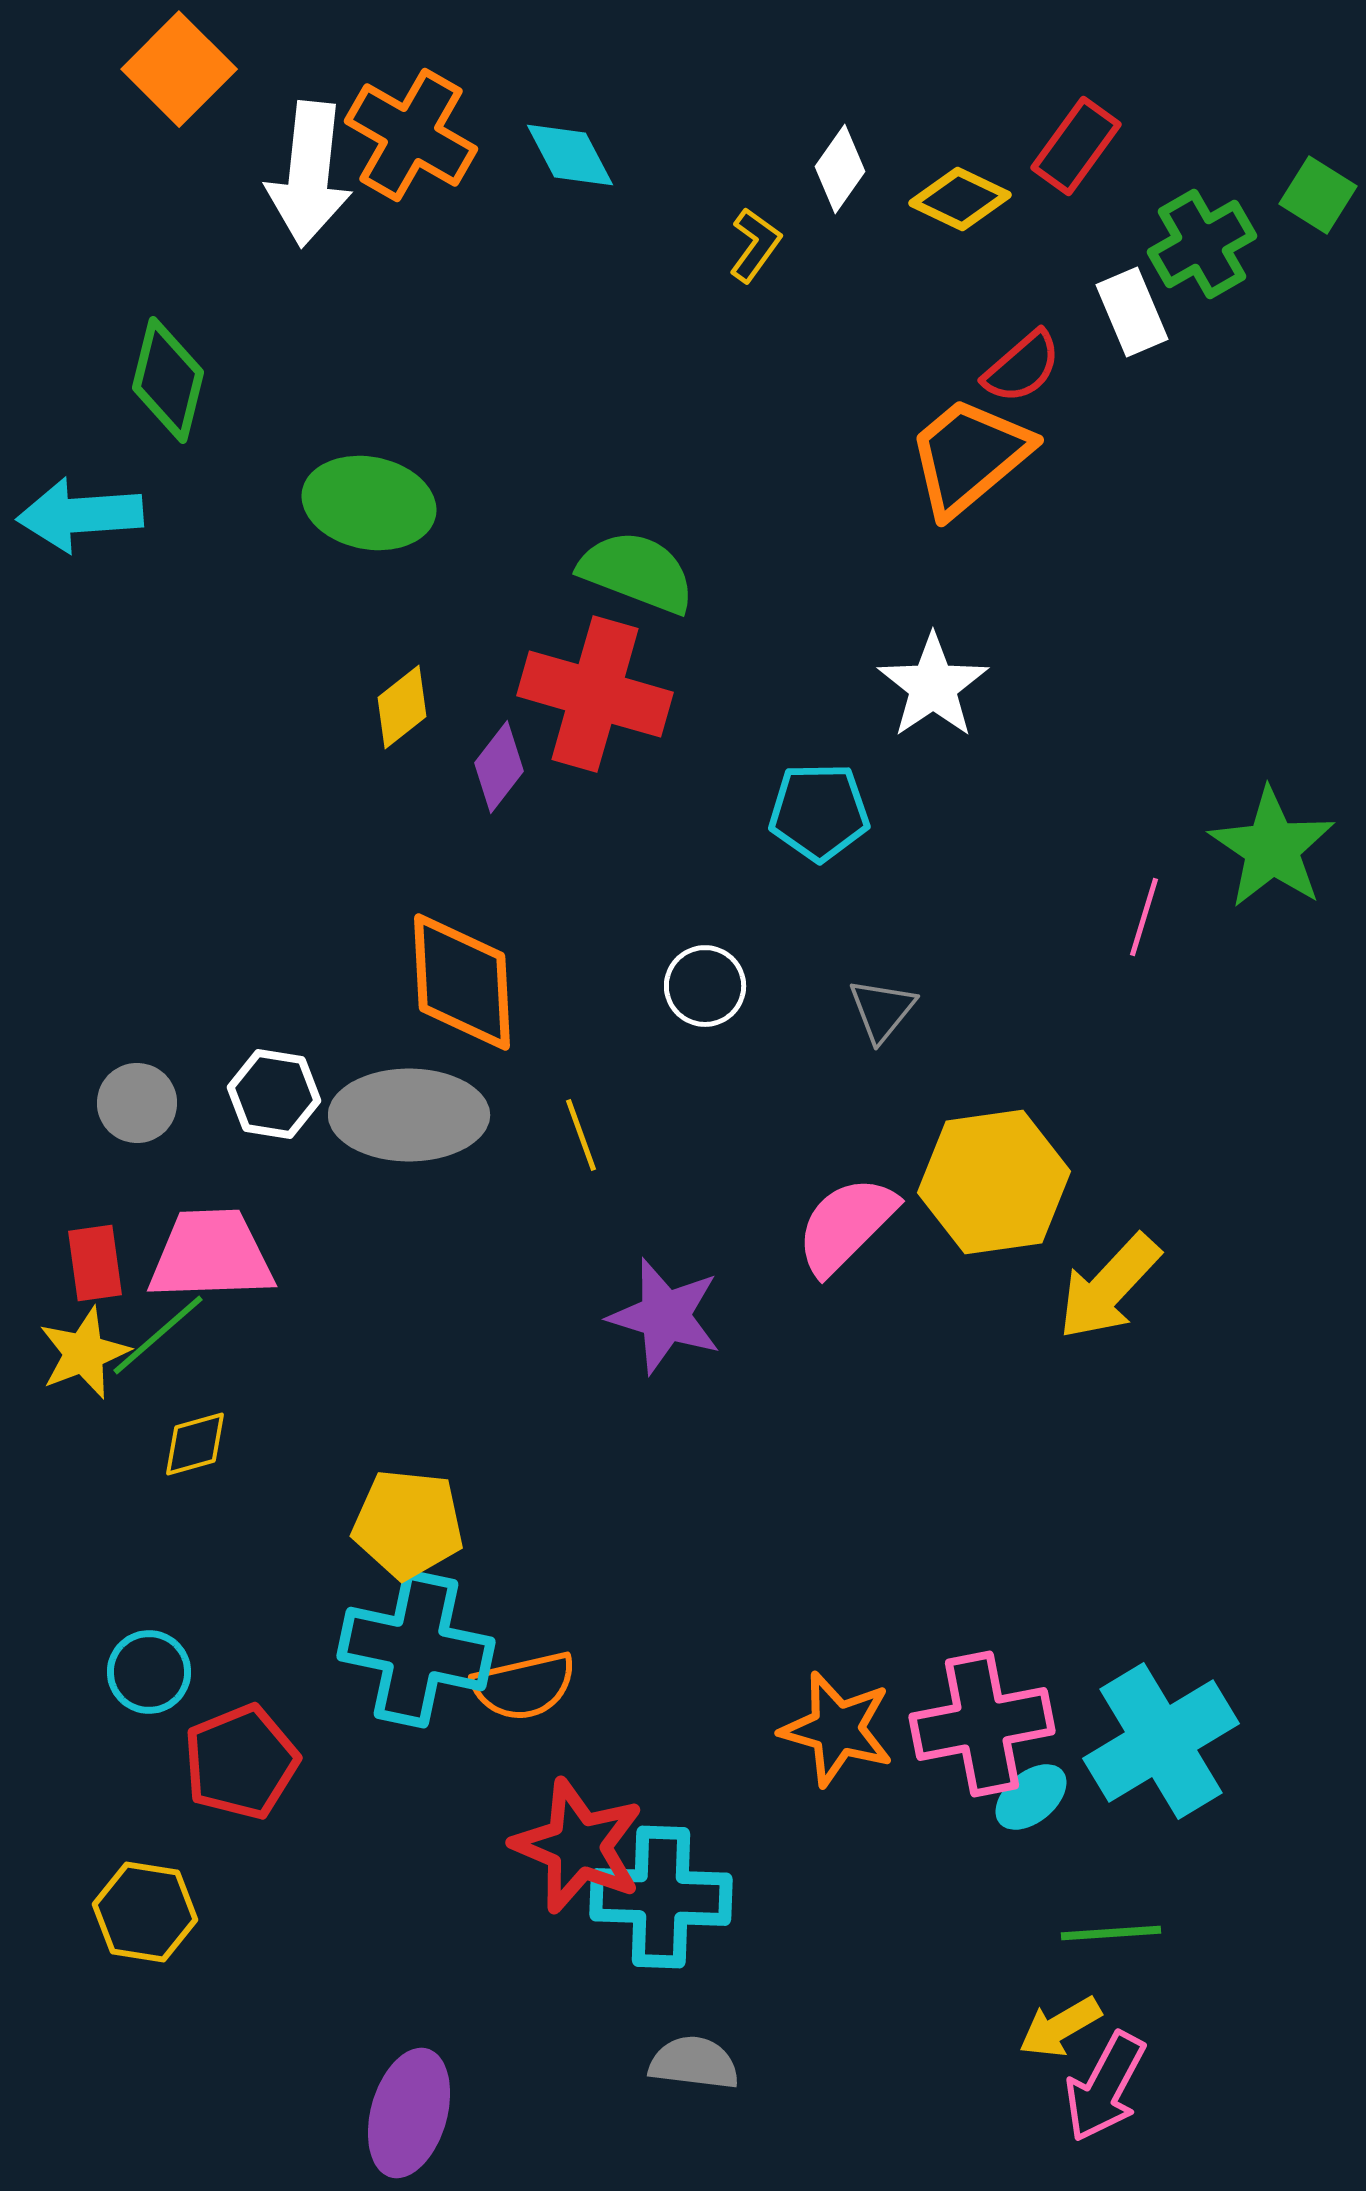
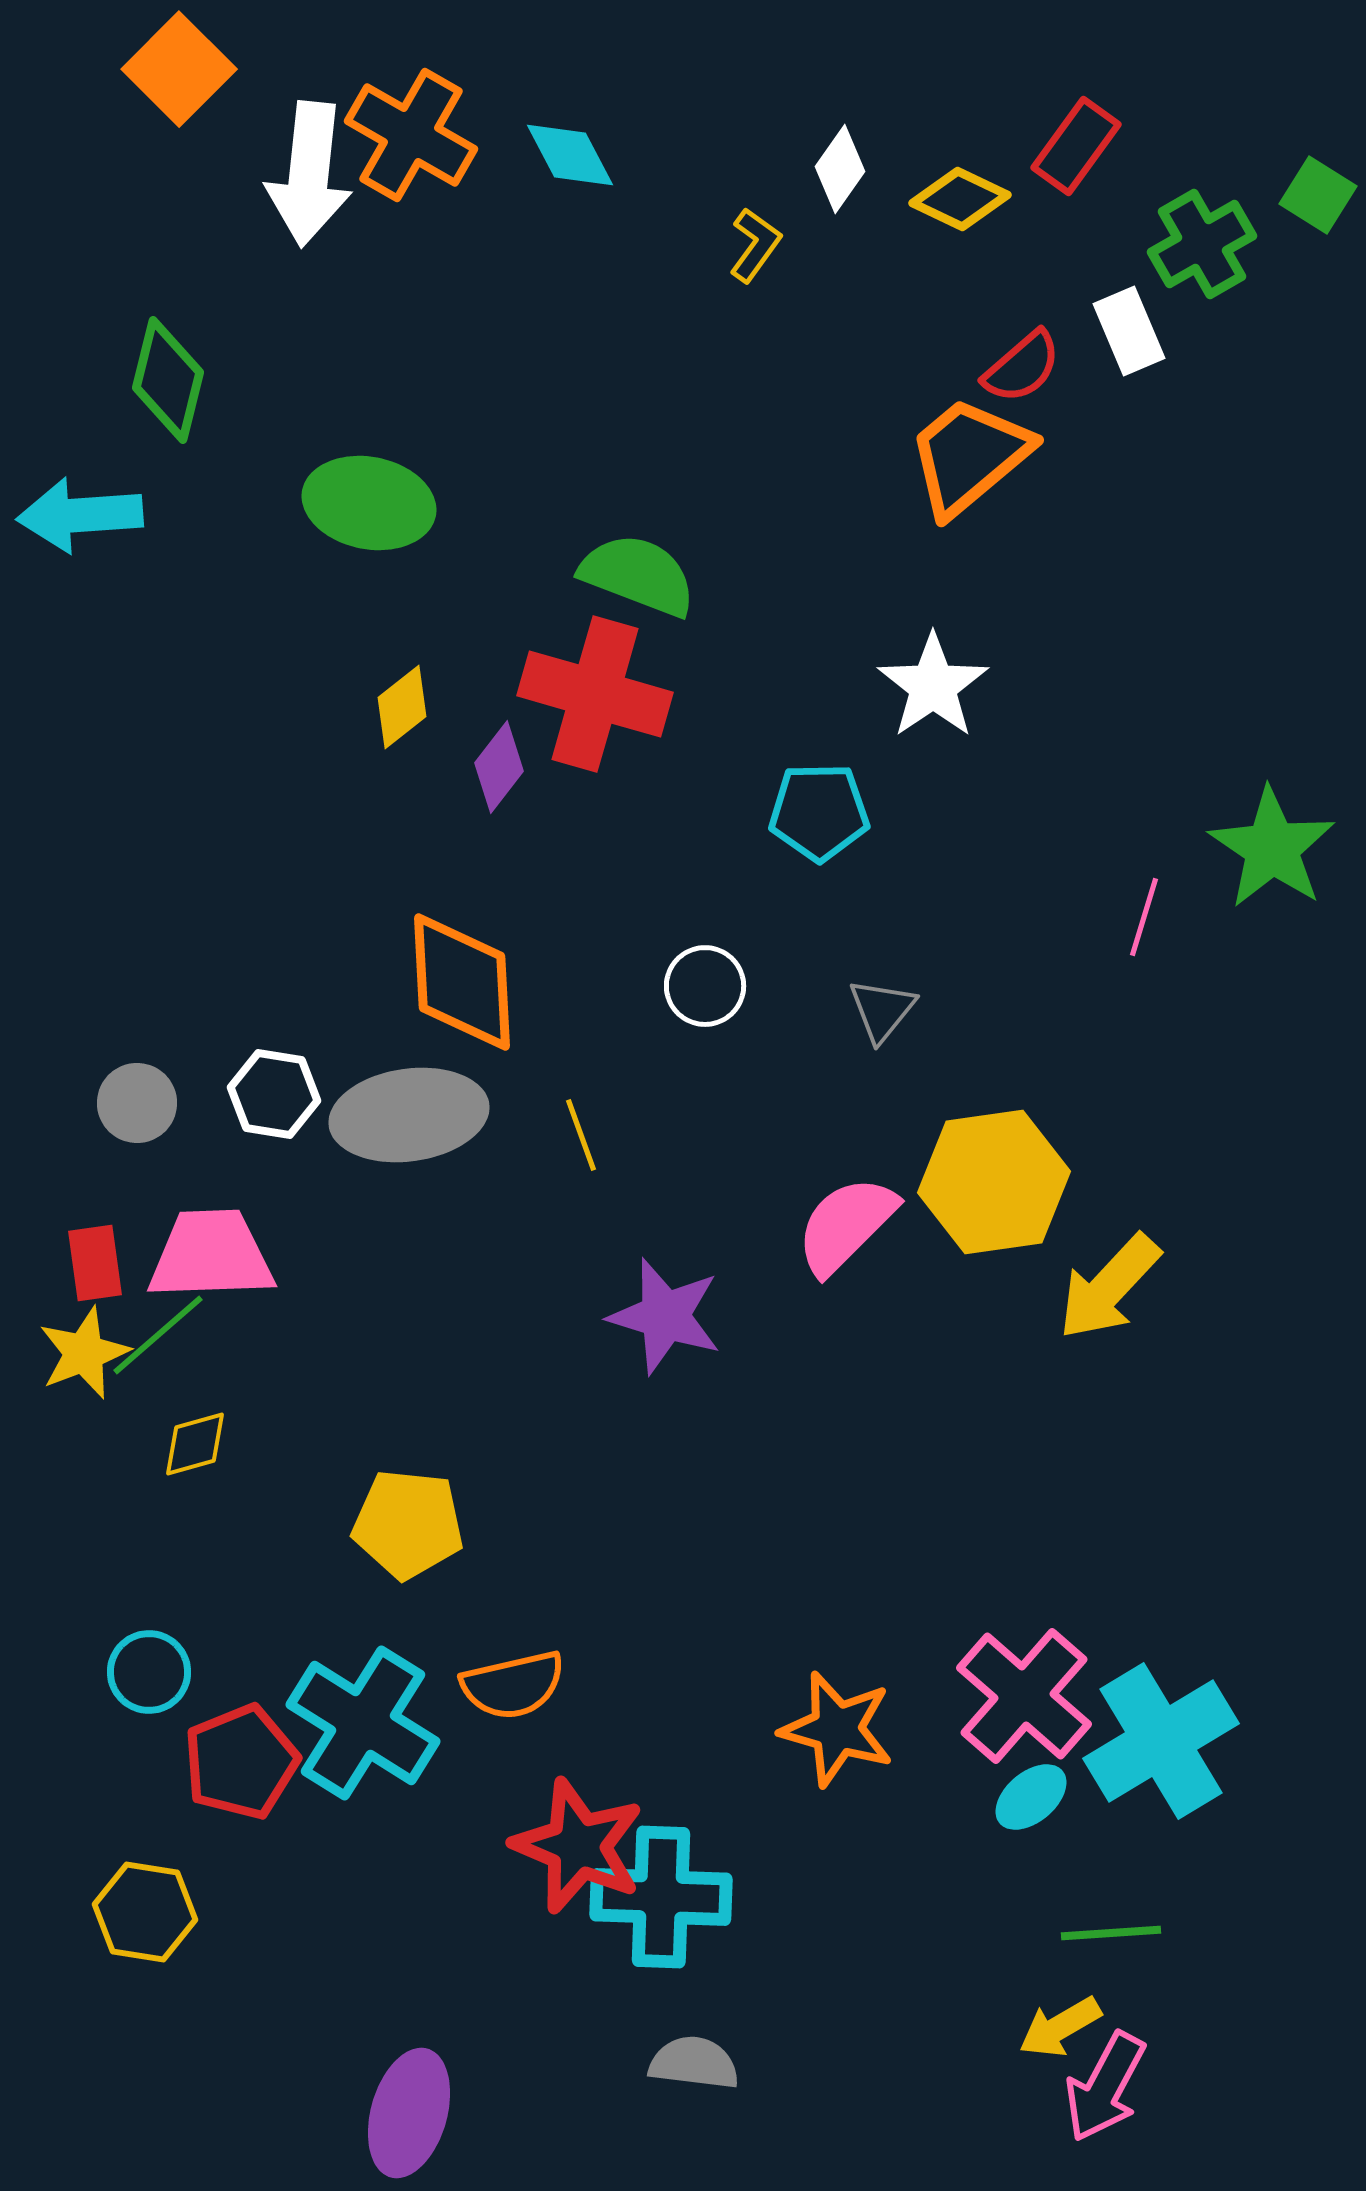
white rectangle at (1132, 312): moved 3 px left, 19 px down
green semicircle at (637, 572): moved 1 px right, 3 px down
gray ellipse at (409, 1115): rotated 8 degrees counterclockwise
cyan cross at (416, 1649): moved 53 px left, 74 px down; rotated 20 degrees clockwise
orange semicircle at (524, 1686): moved 11 px left, 1 px up
pink cross at (982, 1724): moved 42 px right, 28 px up; rotated 38 degrees counterclockwise
